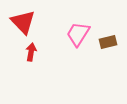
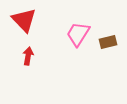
red triangle: moved 1 px right, 2 px up
red arrow: moved 3 px left, 4 px down
